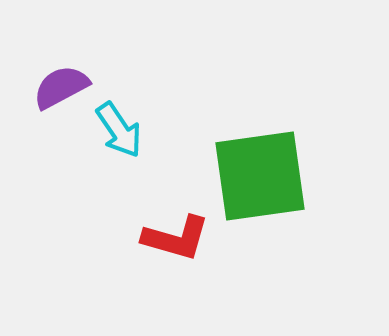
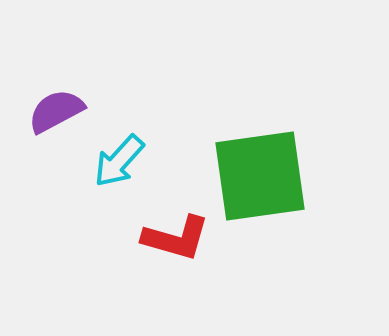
purple semicircle: moved 5 px left, 24 px down
cyan arrow: moved 31 px down; rotated 76 degrees clockwise
